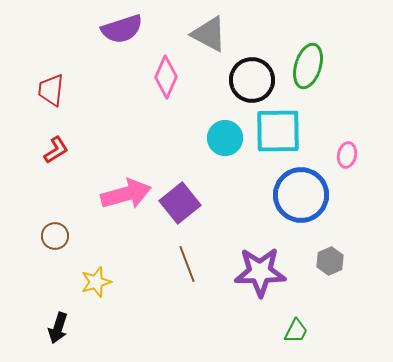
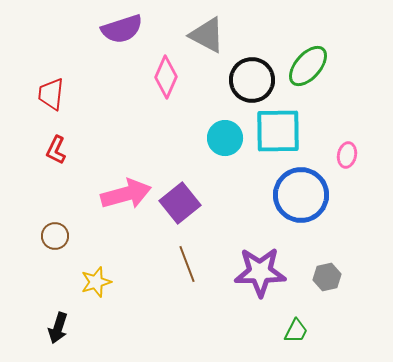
gray triangle: moved 2 px left, 1 px down
green ellipse: rotated 24 degrees clockwise
red trapezoid: moved 4 px down
red L-shape: rotated 148 degrees clockwise
gray hexagon: moved 3 px left, 16 px down; rotated 12 degrees clockwise
